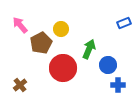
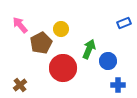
blue circle: moved 4 px up
